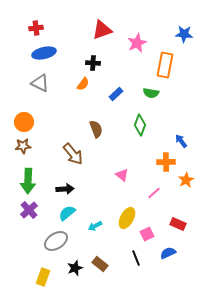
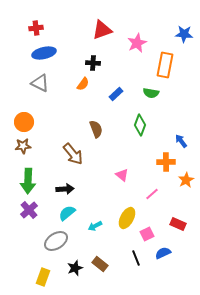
pink line: moved 2 px left, 1 px down
blue semicircle: moved 5 px left
